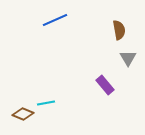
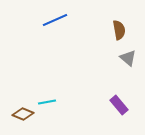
gray triangle: rotated 18 degrees counterclockwise
purple rectangle: moved 14 px right, 20 px down
cyan line: moved 1 px right, 1 px up
